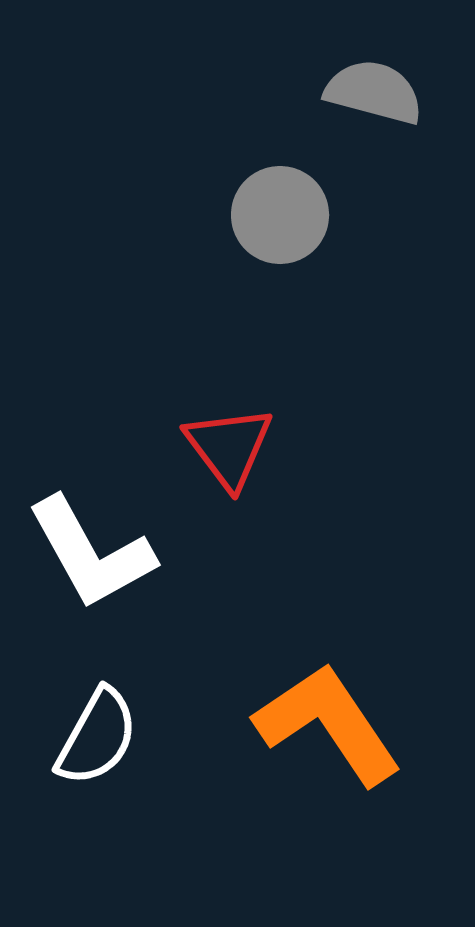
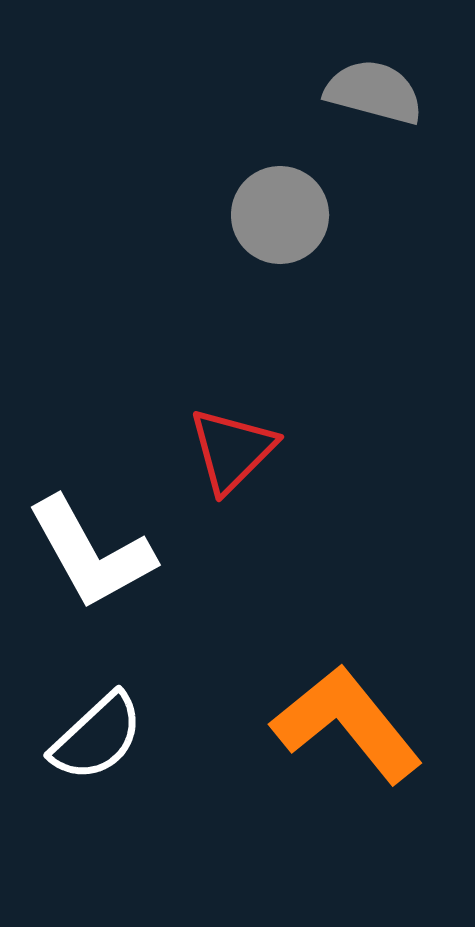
red triangle: moved 3 px right, 3 px down; rotated 22 degrees clockwise
orange L-shape: moved 19 px right; rotated 5 degrees counterclockwise
white semicircle: rotated 18 degrees clockwise
